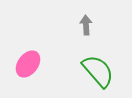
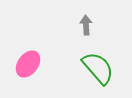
green semicircle: moved 3 px up
